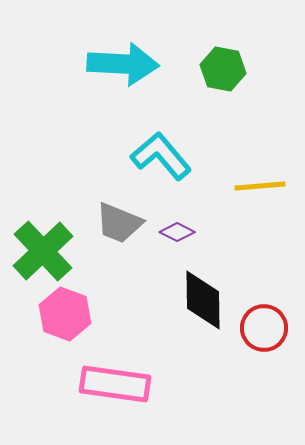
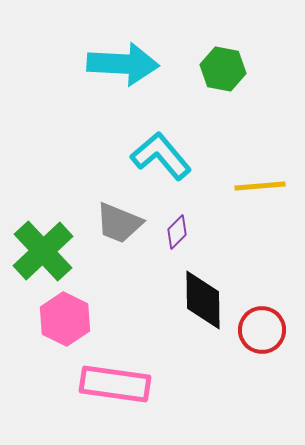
purple diamond: rotated 72 degrees counterclockwise
pink hexagon: moved 5 px down; rotated 6 degrees clockwise
red circle: moved 2 px left, 2 px down
